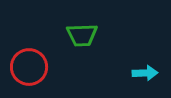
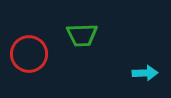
red circle: moved 13 px up
